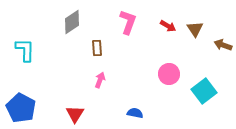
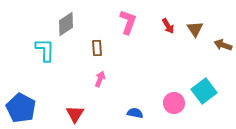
gray diamond: moved 6 px left, 2 px down
red arrow: rotated 28 degrees clockwise
cyan L-shape: moved 20 px right
pink circle: moved 5 px right, 29 px down
pink arrow: moved 1 px up
